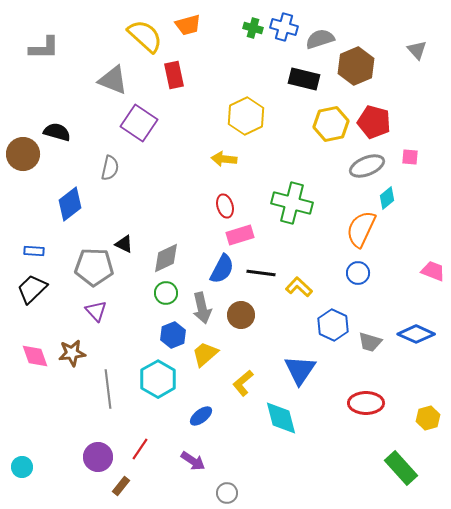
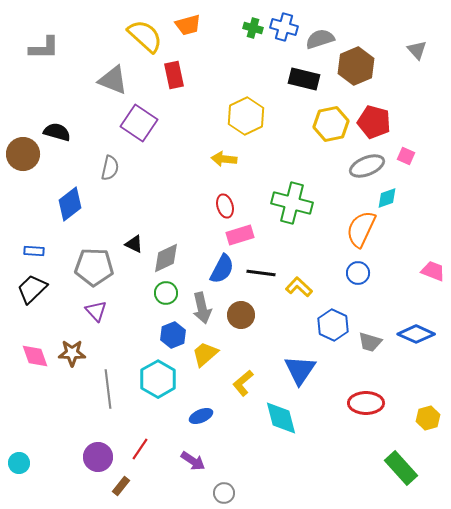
pink square at (410, 157): moved 4 px left, 1 px up; rotated 18 degrees clockwise
cyan diamond at (387, 198): rotated 20 degrees clockwise
black triangle at (124, 244): moved 10 px right
brown star at (72, 353): rotated 8 degrees clockwise
blue ellipse at (201, 416): rotated 15 degrees clockwise
cyan circle at (22, 467): moved 3 px left, 4 px up
gray circle at (227, 493): moved 3 px left
